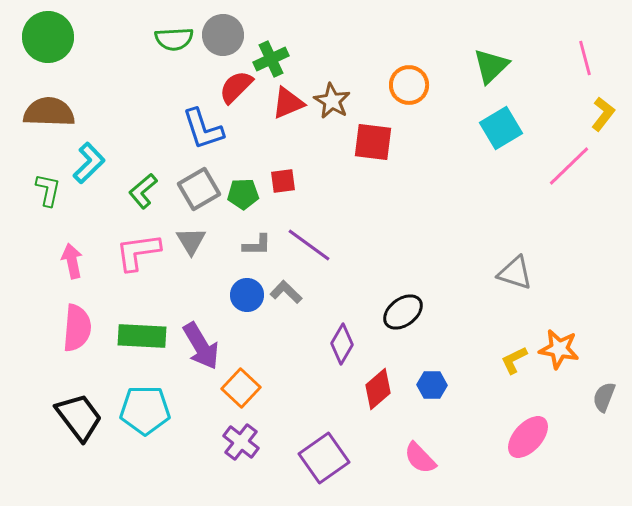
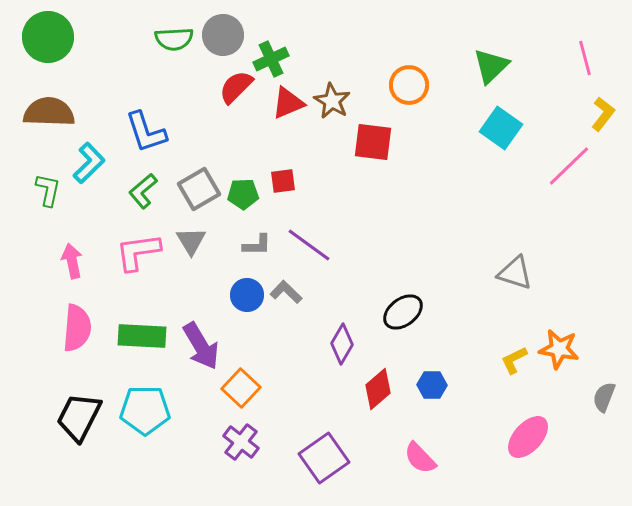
cyan square at (501, 128): rotated 24 degrees counterclockwise
blue L-shape at (203, 129): moved 57 px left, 3 px down
black trapezoid at (79, 417): rotated 116 degrees counterclockwise
